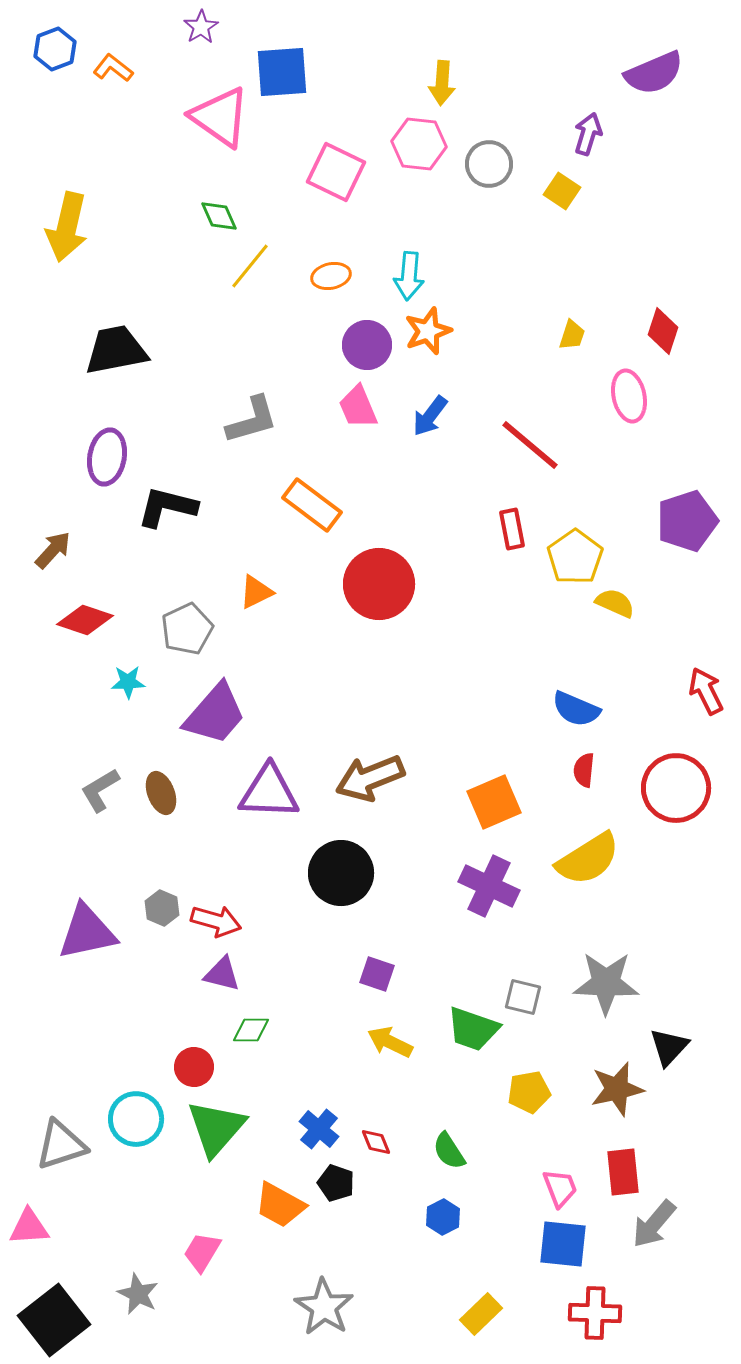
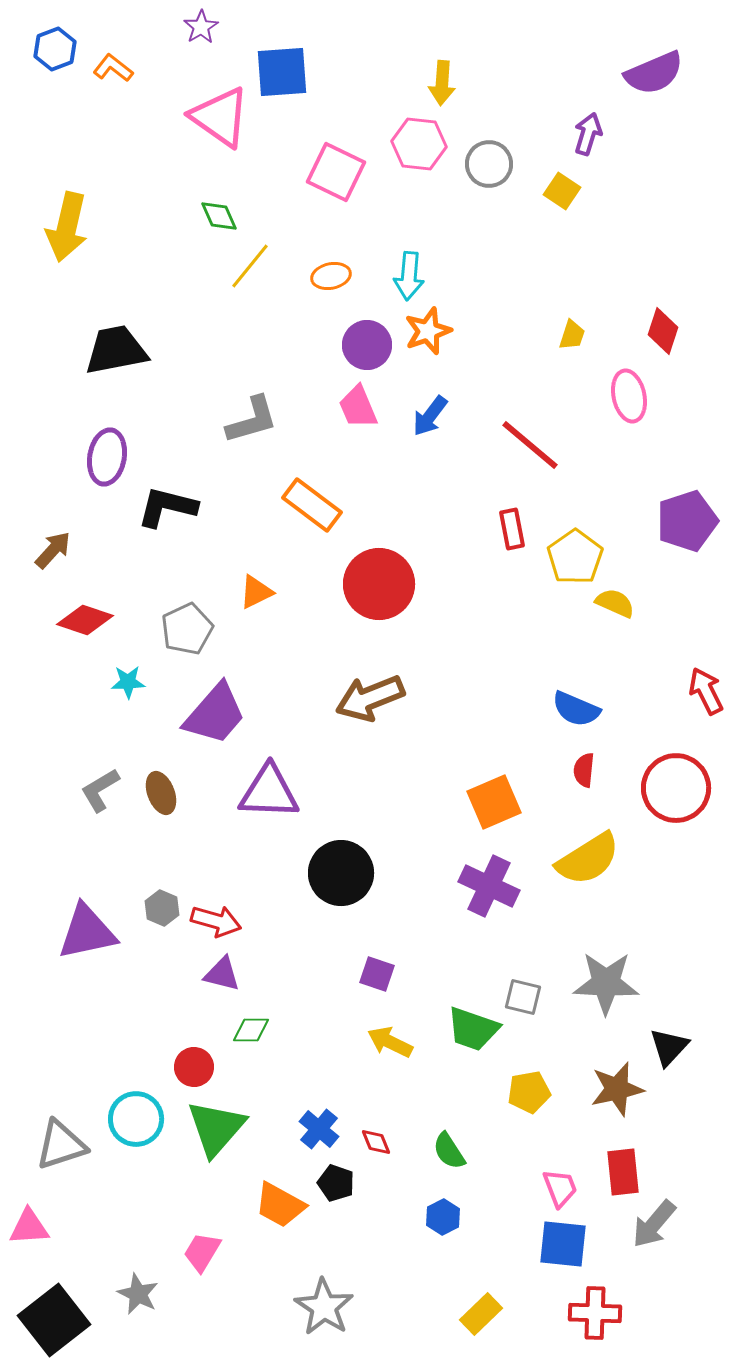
brown arrow at (370, 778): moved 80 px up
